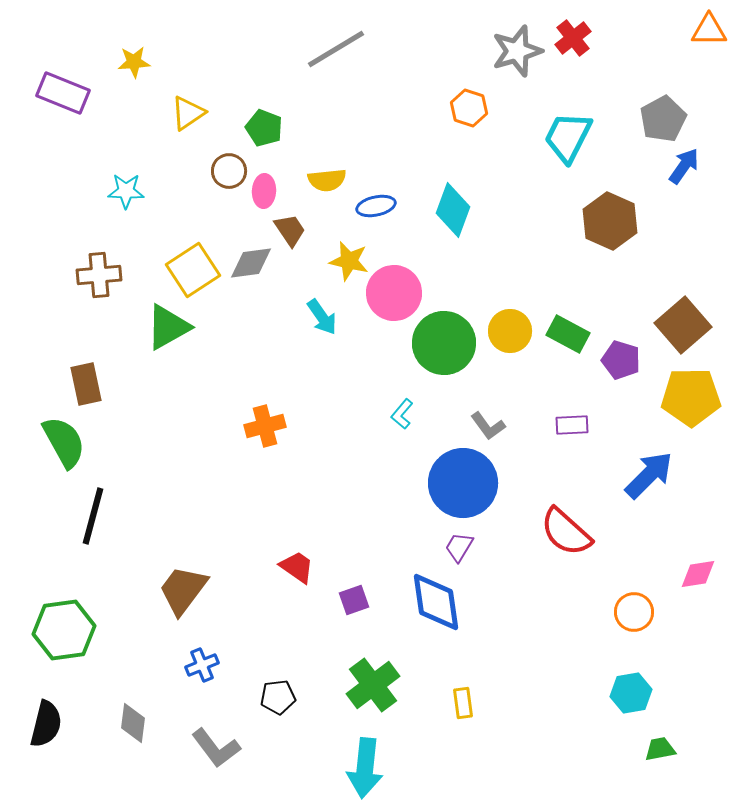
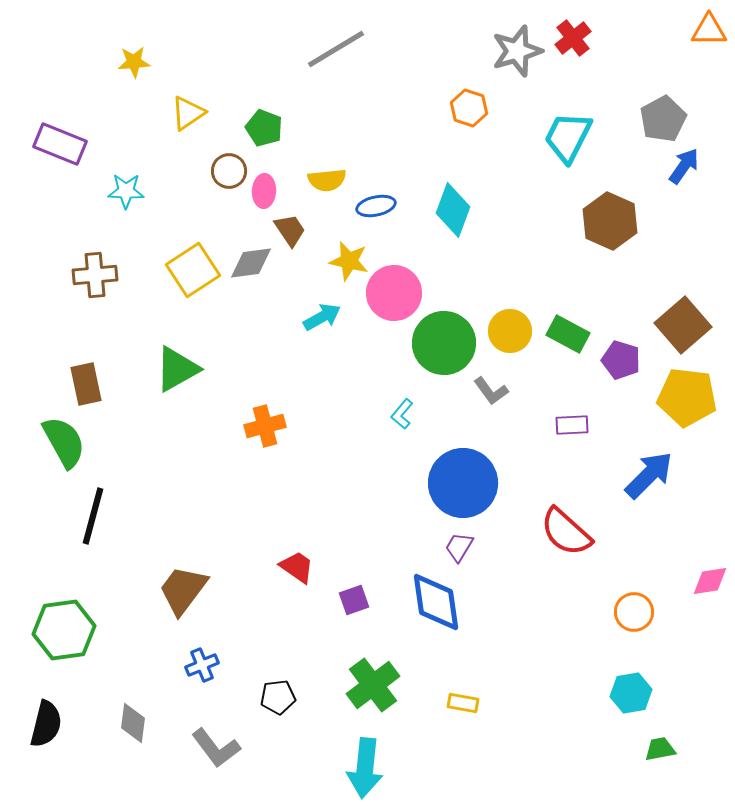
purple rectangle at (63, 93): moved 3 px left, 51 px down
brown cross at (99, 275): moved 4 px left
cyan arrow at (322, 317): rotated 84 degrees counterclockwise
green triangle at (168, 327): moved 9 px right, 42 px down
yellow pentagon at (691, 397): moved 4 px left; rotated 8 degrees clockwise
gray L-shape at (488, 426): moved 3 px right, 35 px up
pink diamond at (698, 574): moved 12 px right, 7 px down
yellow rectangle at (463, 703): rotated 72 degrees counterclockwise
